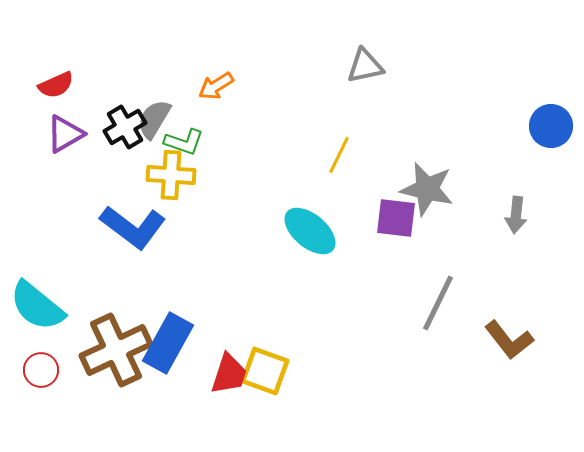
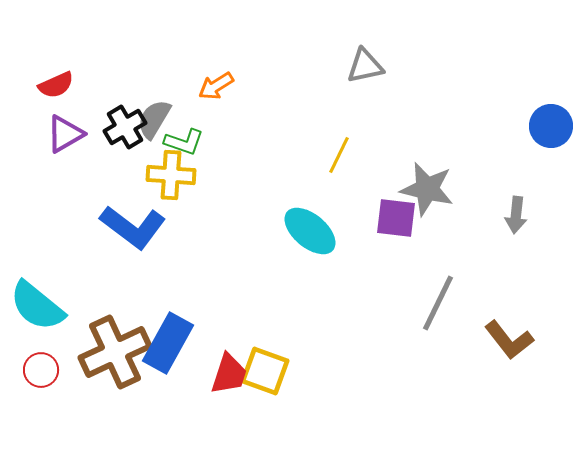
brown cross: moved 1 px left, 2 px down
